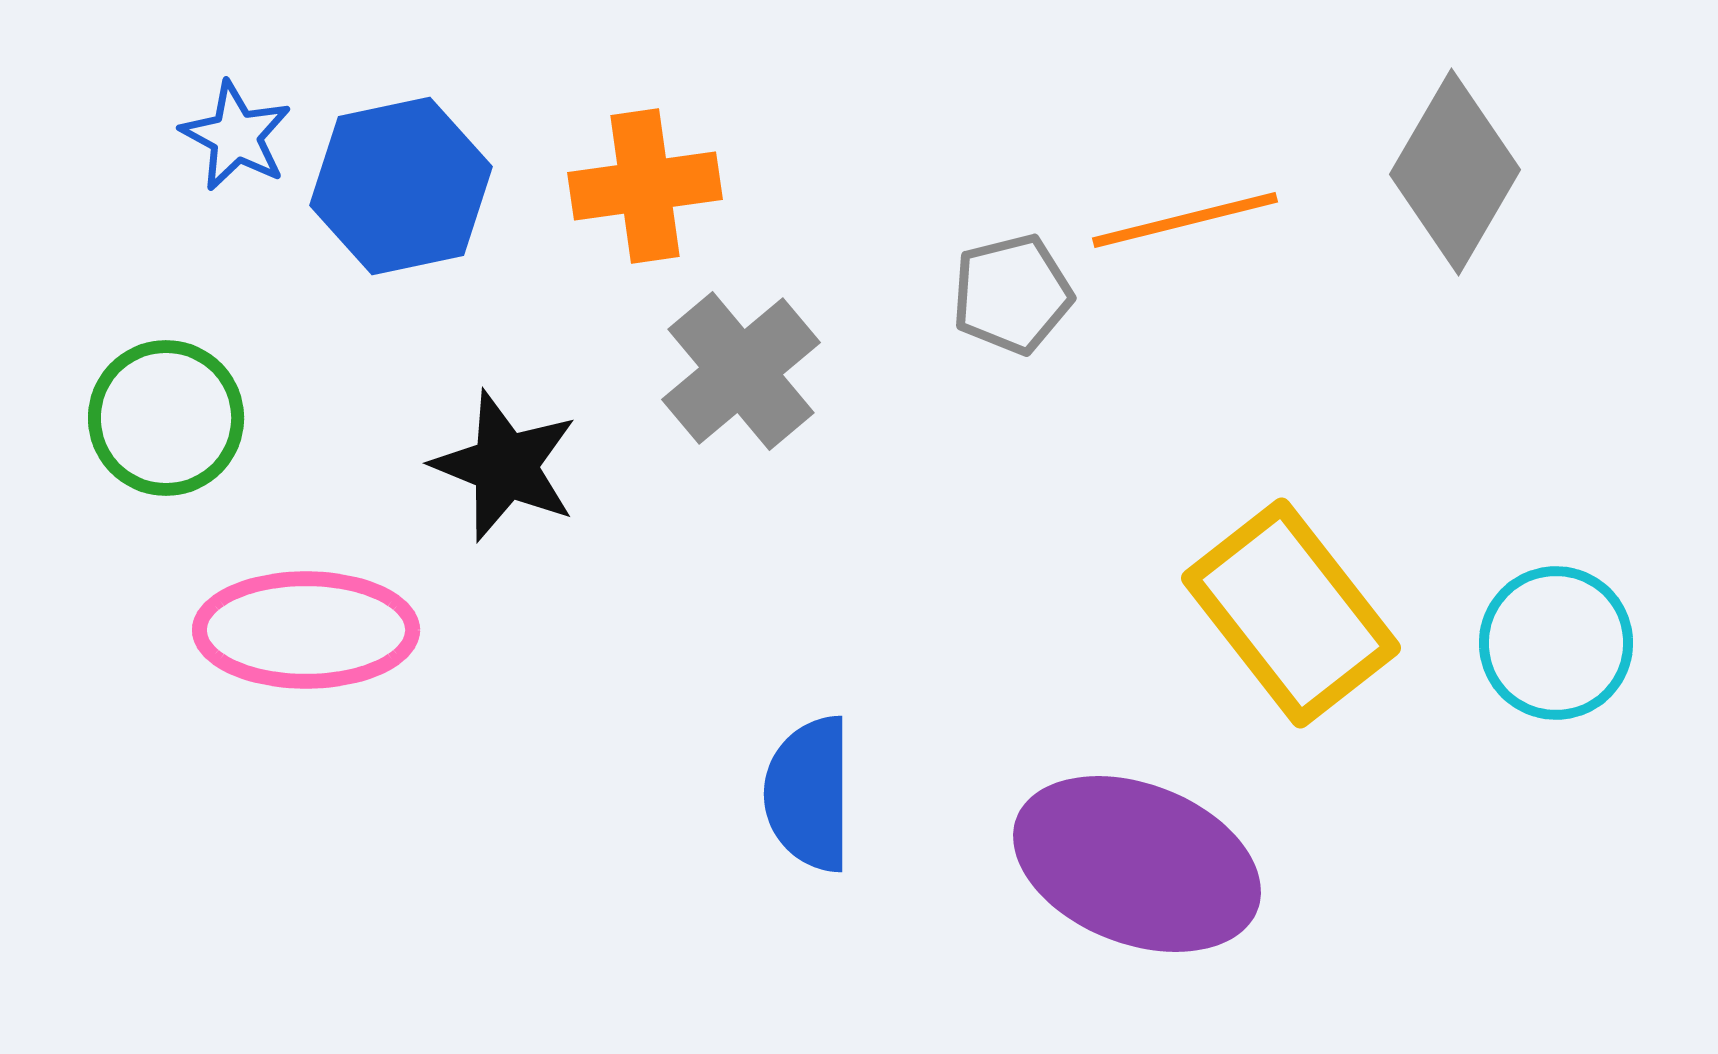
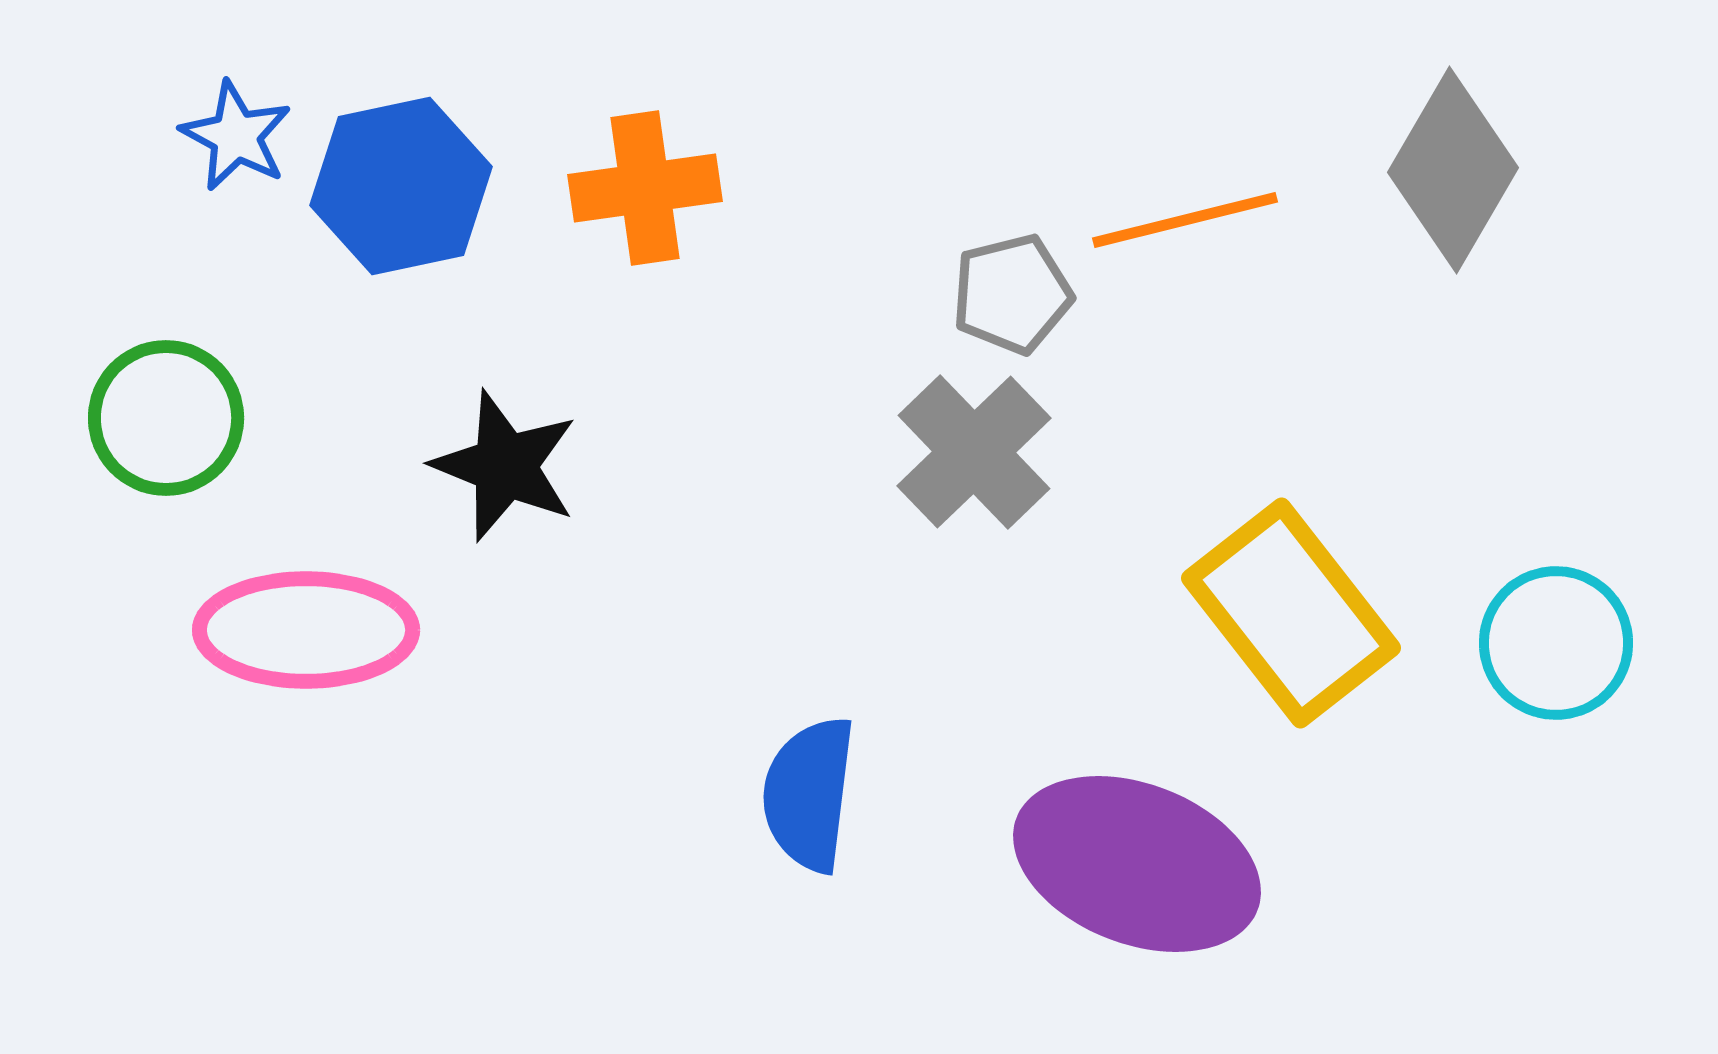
gray diamond: moved 2 px left, 2 px up
orange cross: moved 2 px down
gray cross: moved 233 px right, 81 px down; rotated 4 degrees counterclockwise
blue semicircle: rotated 7 degrees clockwise
